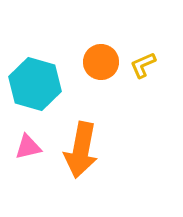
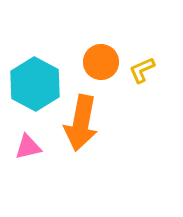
yellow L-shape: moved 1 px left, 5 px down
cyan hexagon: rotated 12 degrees clockwise
orange arrow: moved 27 px up
